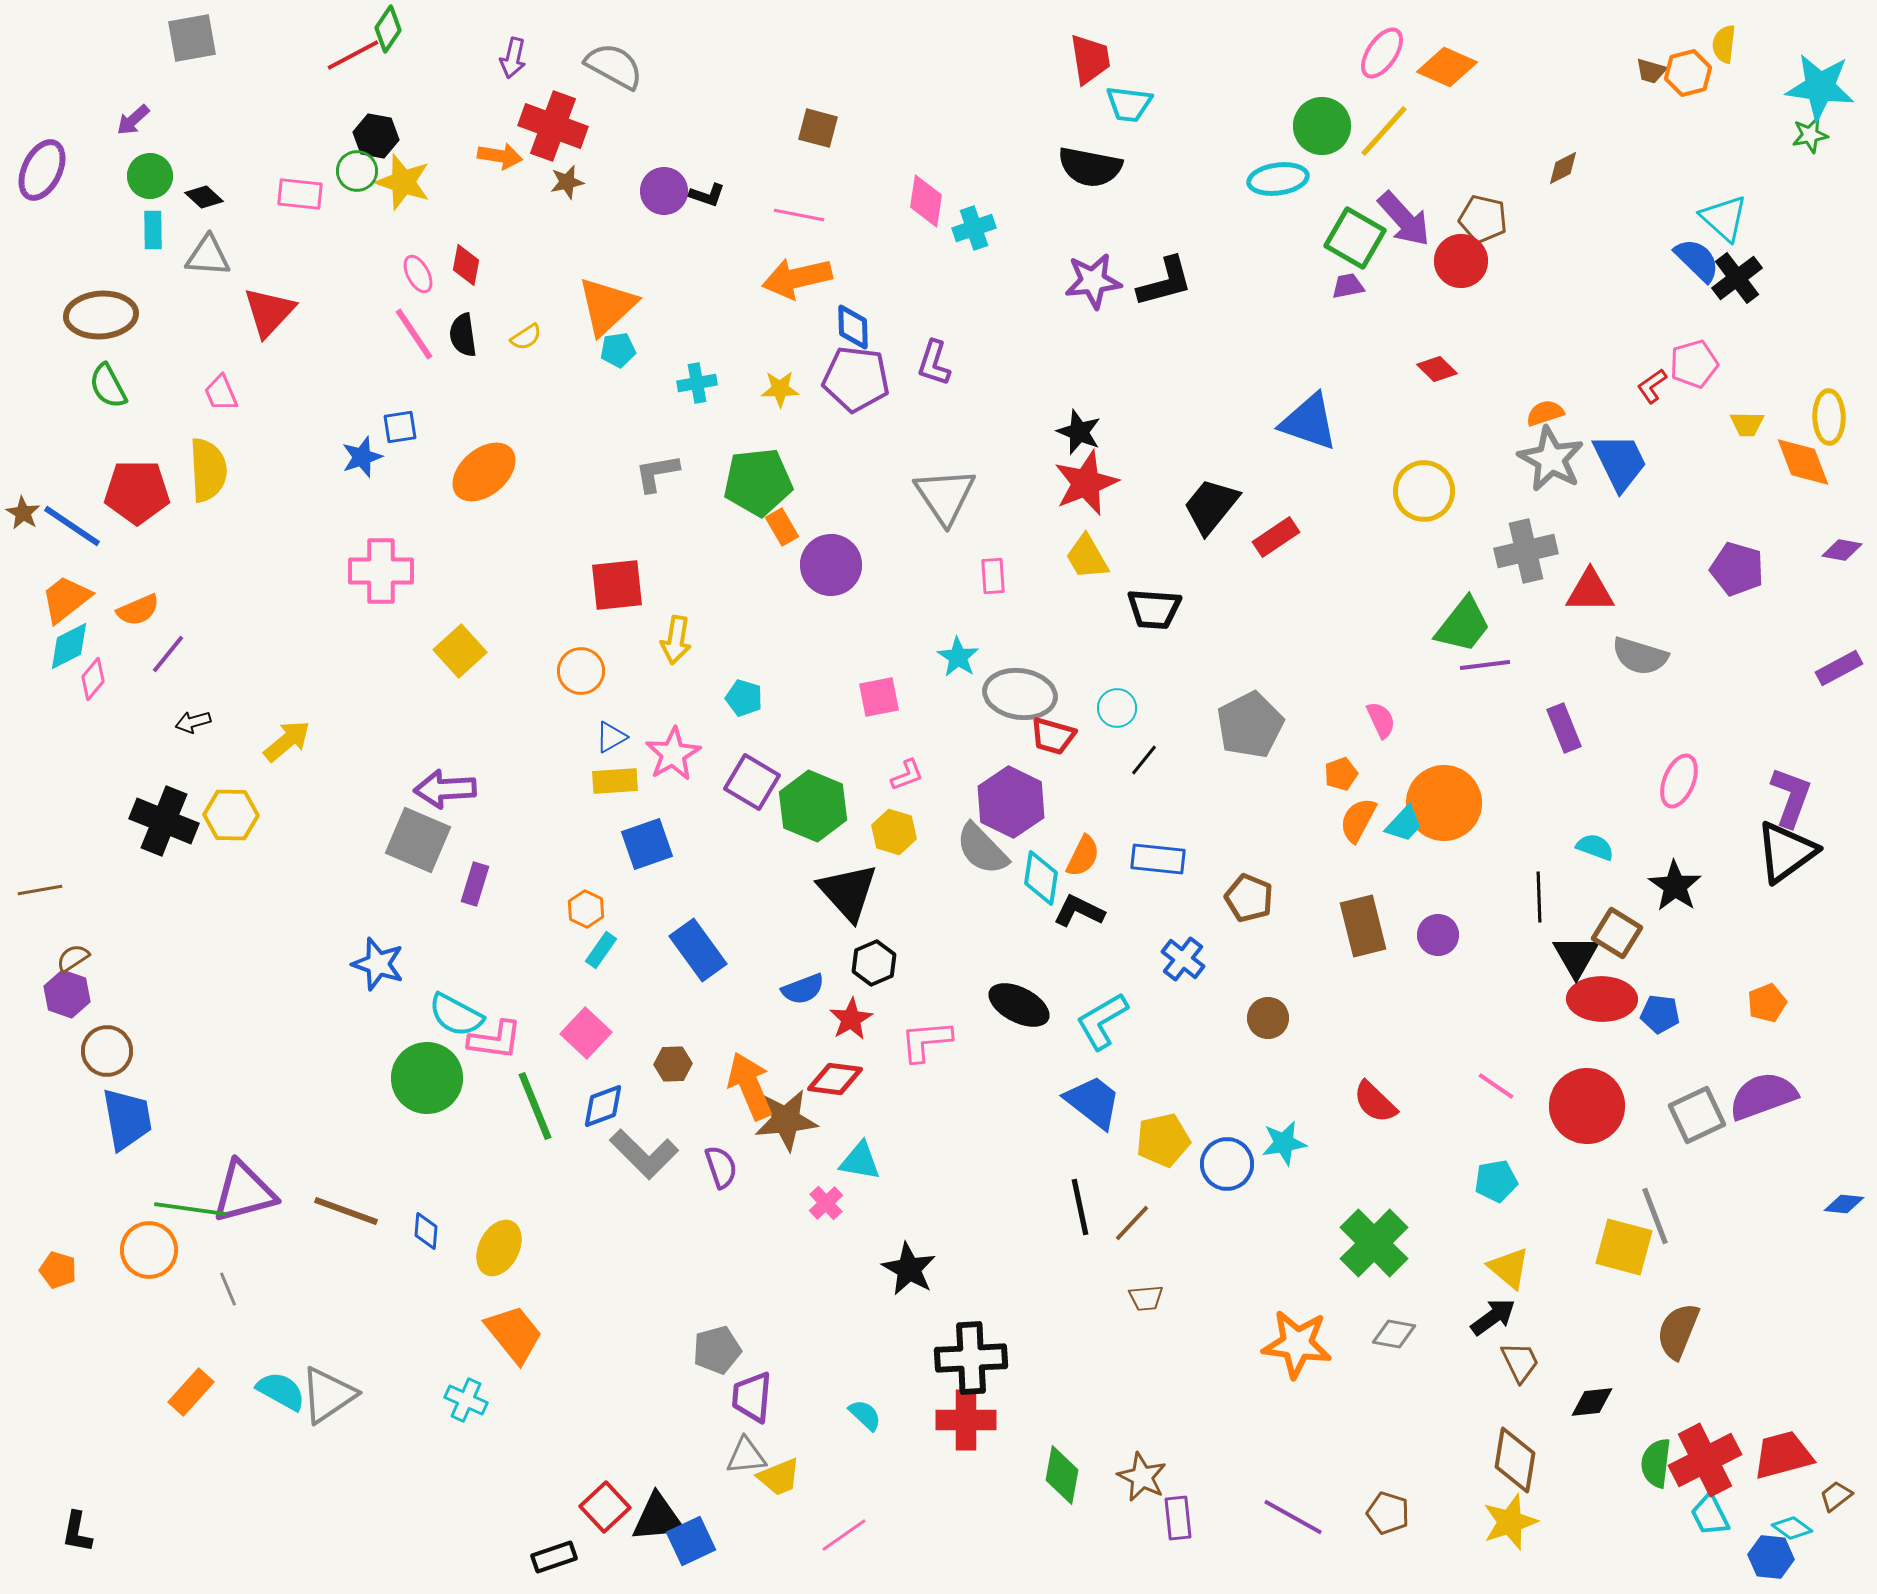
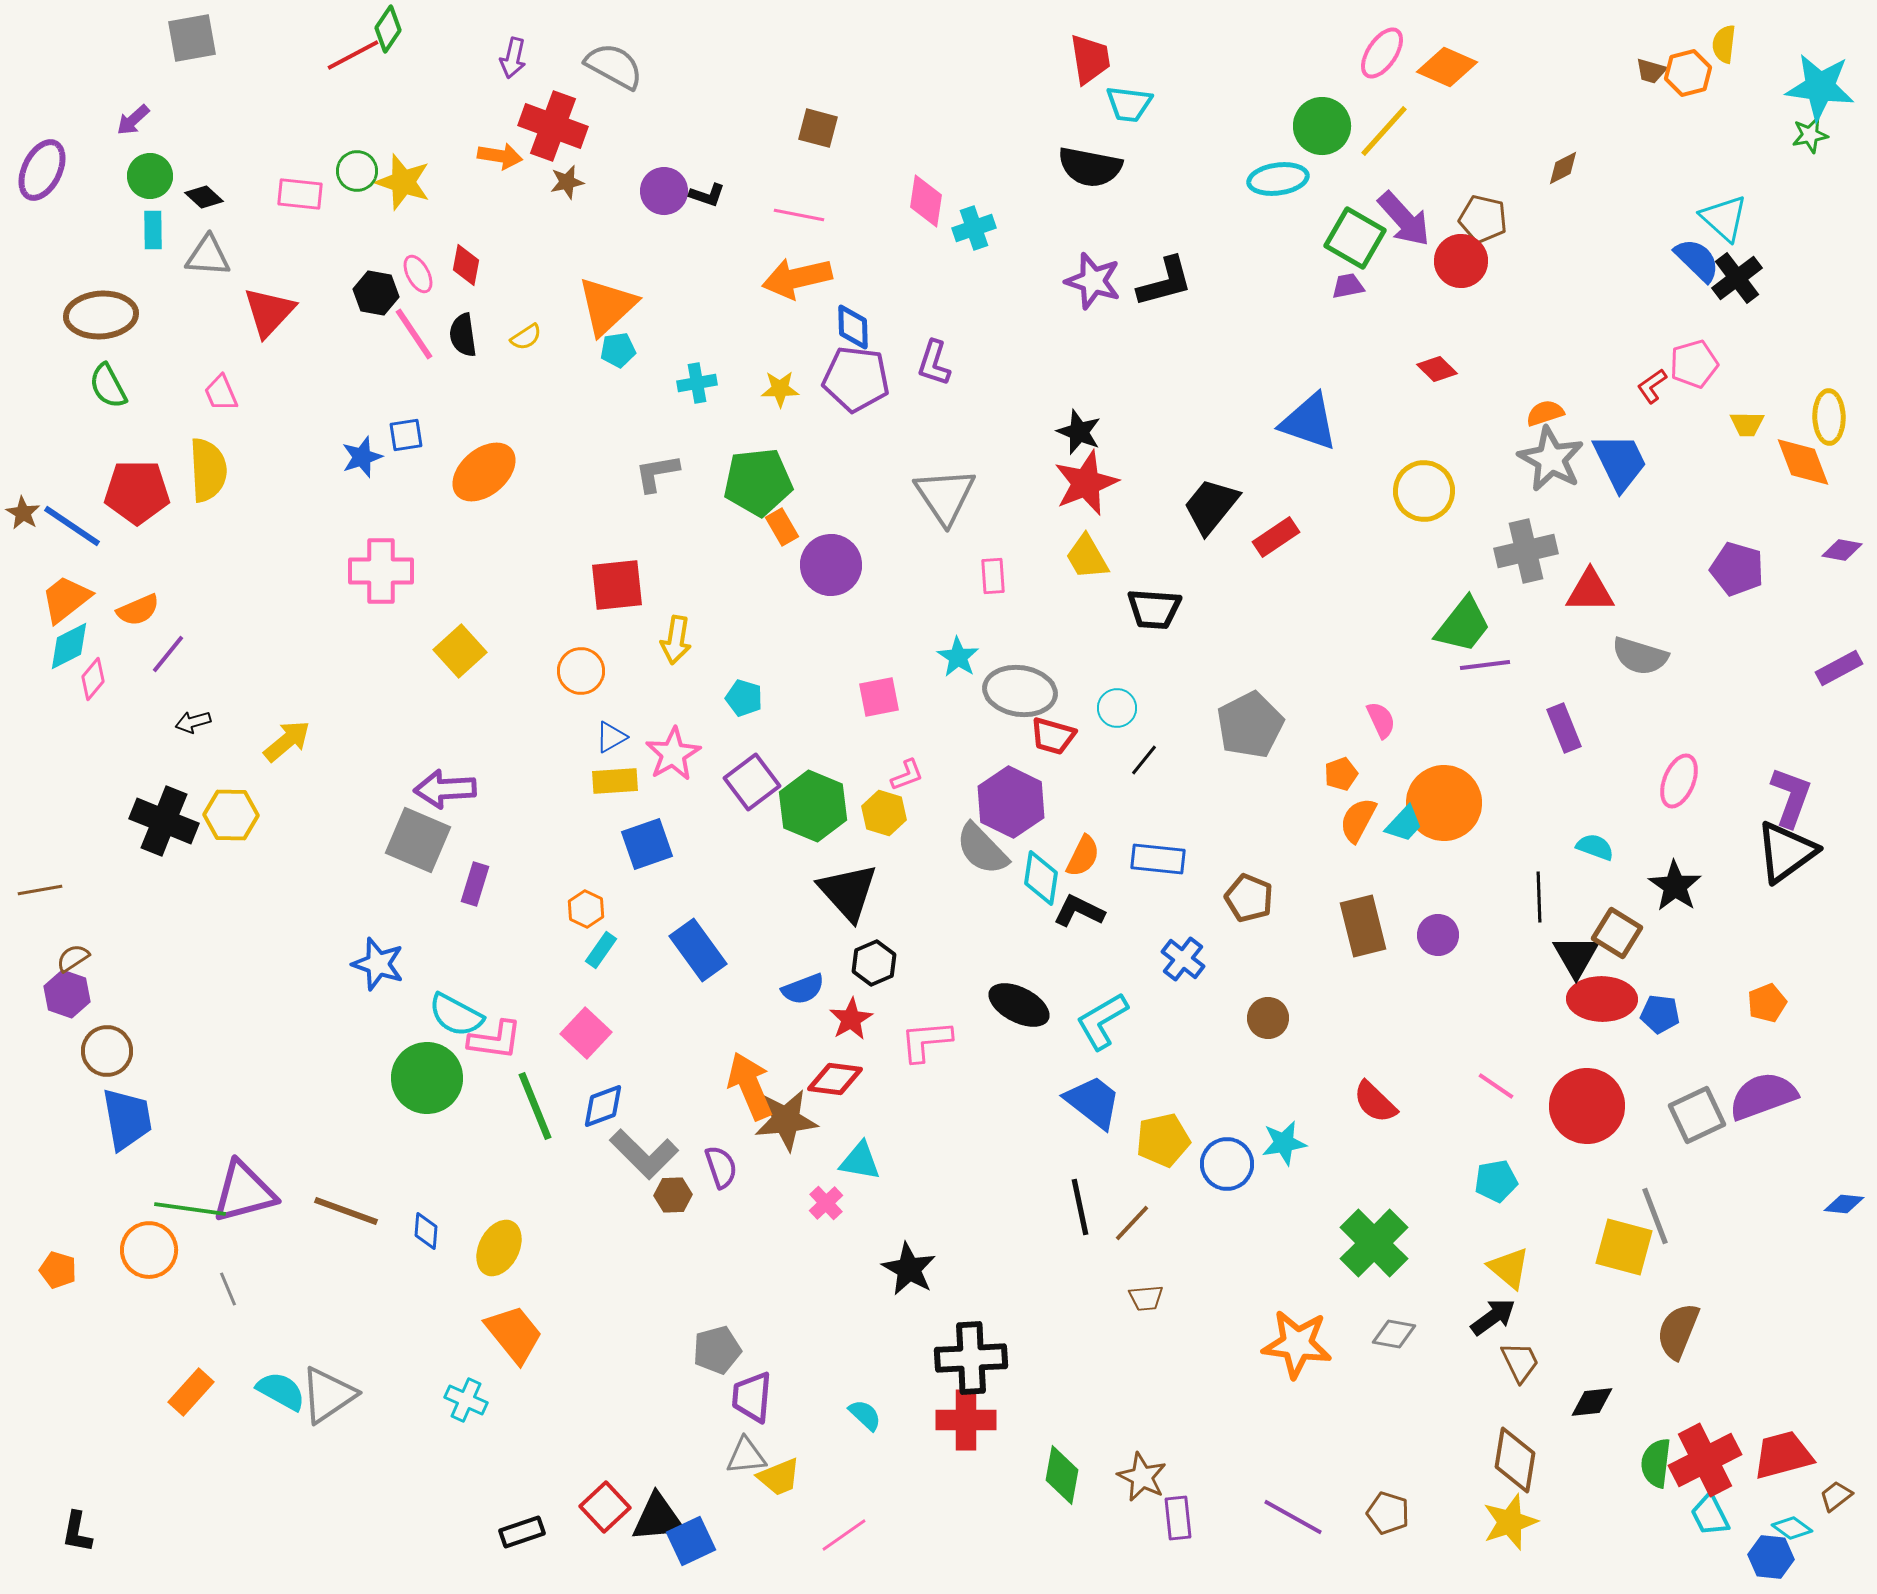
black hexagon at (376, 136): moved 157 px down
purple star at (1093, 281): rotated 24 degrees clockwise
blue square at (400, 427): moved 6 px right, 8 px down
gray ellipse at (1020, 694): moved 3 px up
purple square at (752, 782): rotated 22 degrees clockwise
yellow hexagon at (894, 832): moved 10 px left, 19 px up
brown hexagon at (673, 1064): moved 131 px down
black rectangle at (554, 1557): moved 32 px left, 25 px up
